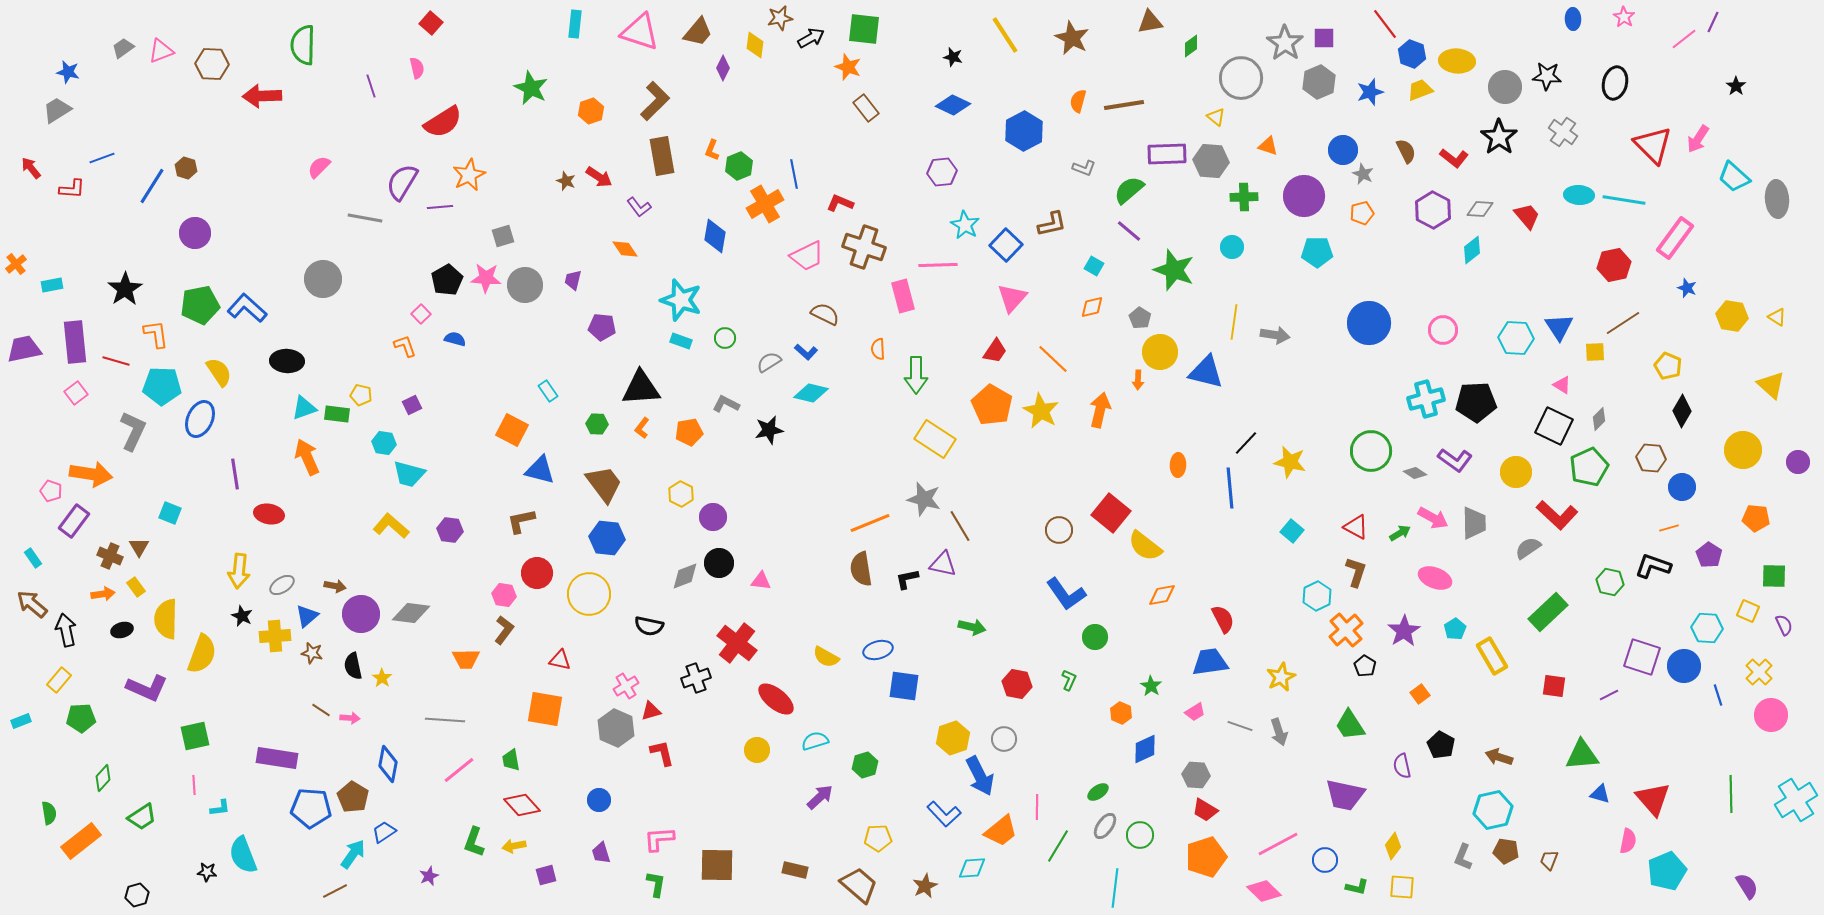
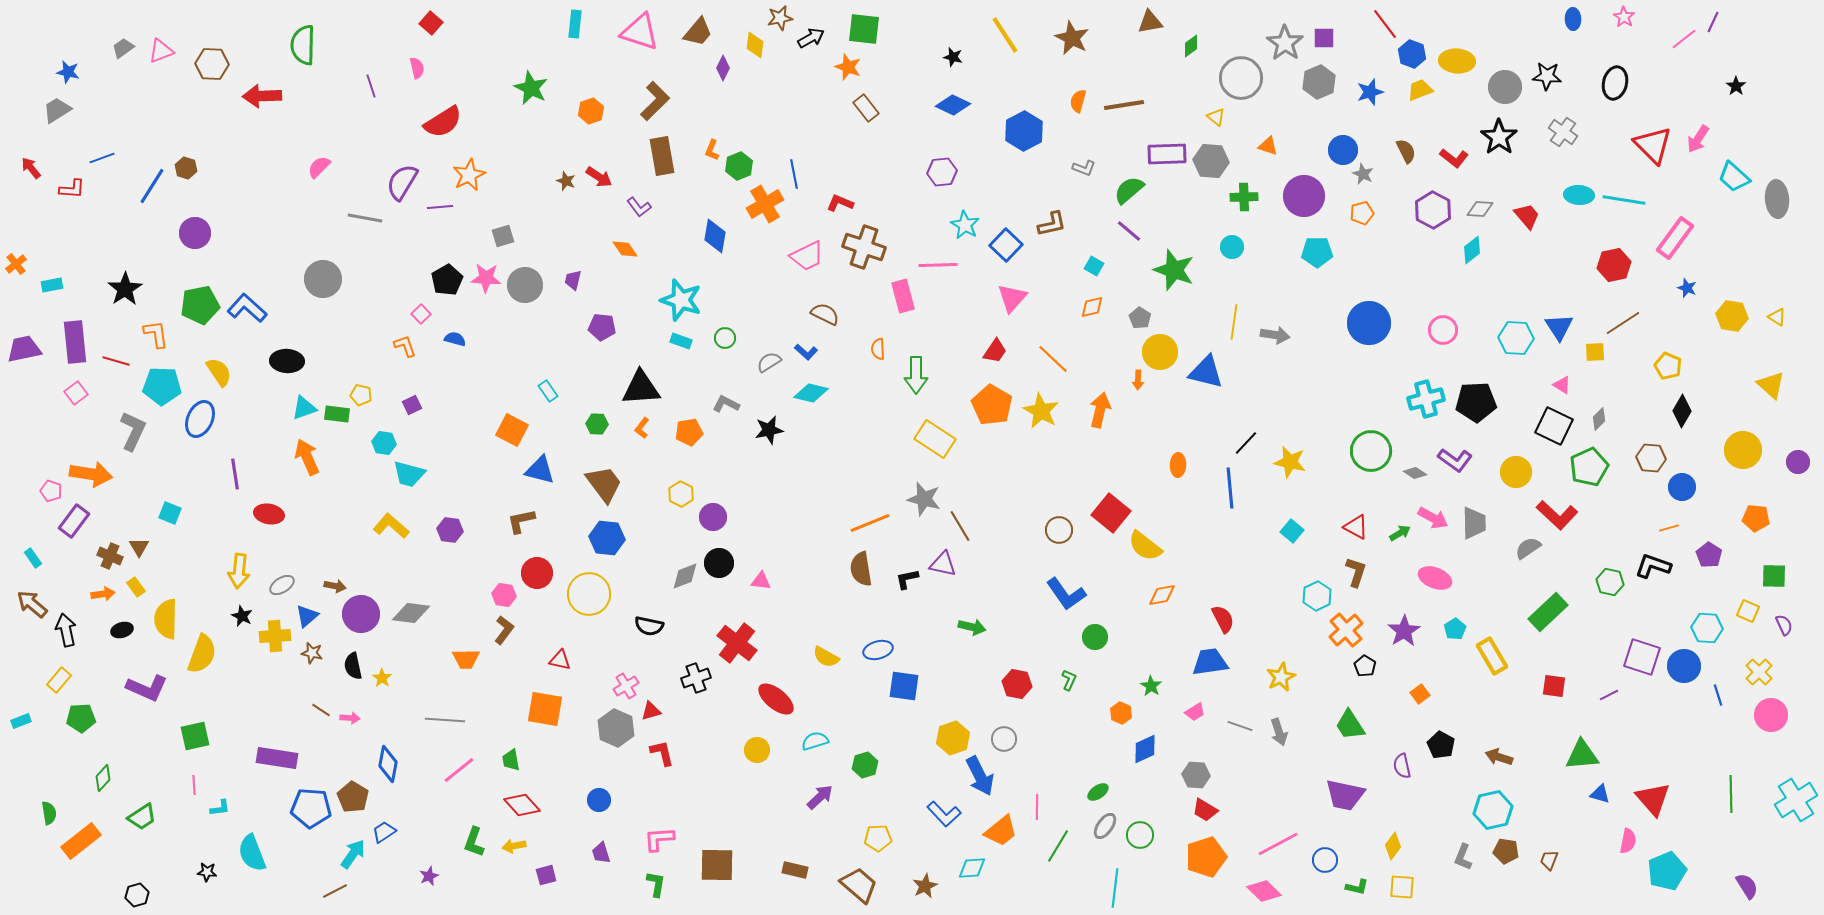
cyan semicircle at (243, 855): moved 9 px right, 2 px up
